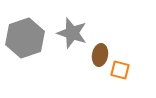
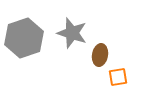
gray hexagon: moved 1 px left
orange square: moved 2 px left, 7 px down; rotated 24 degrees counterclockwise
